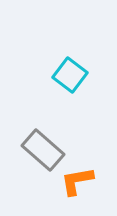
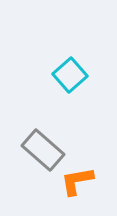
cyan square: rotated 12 degrees clockwise
